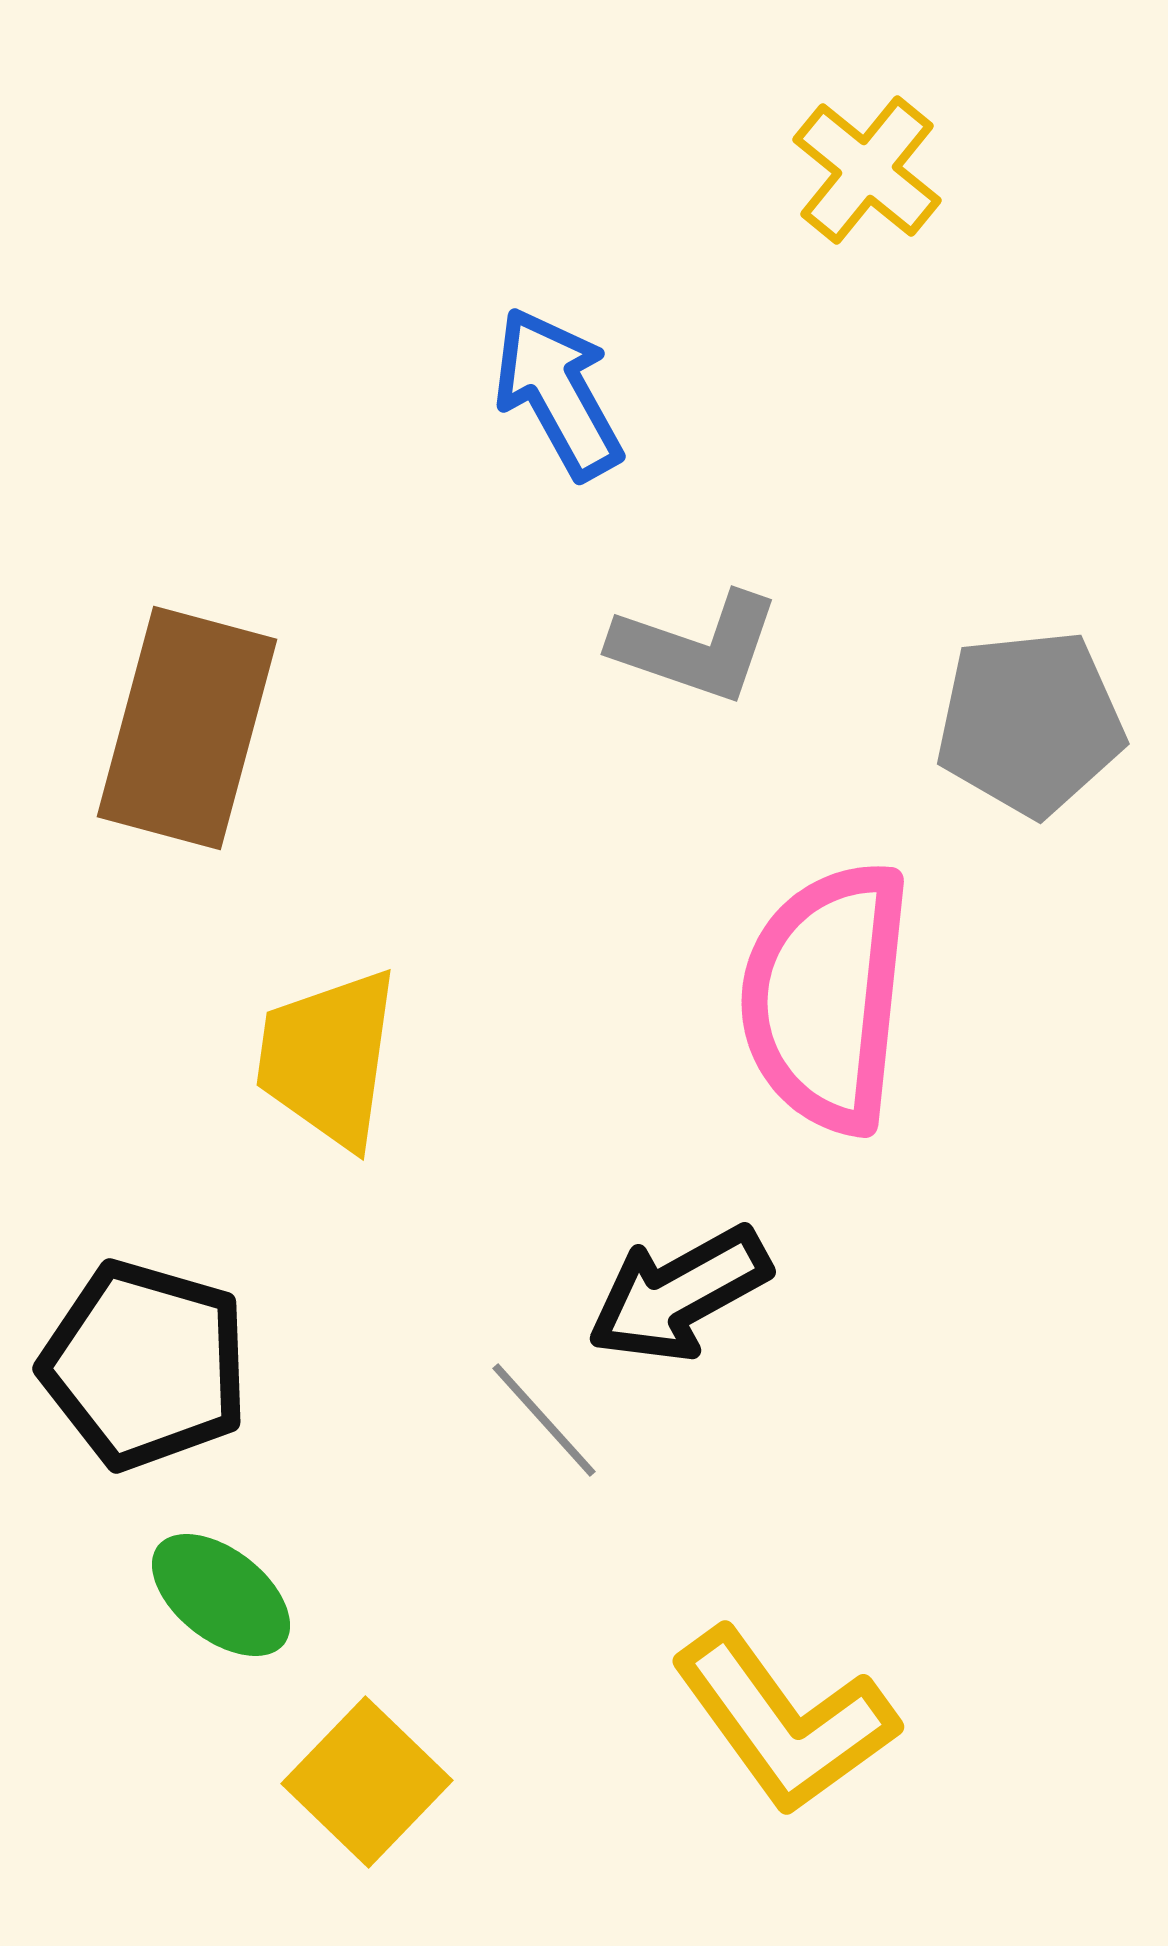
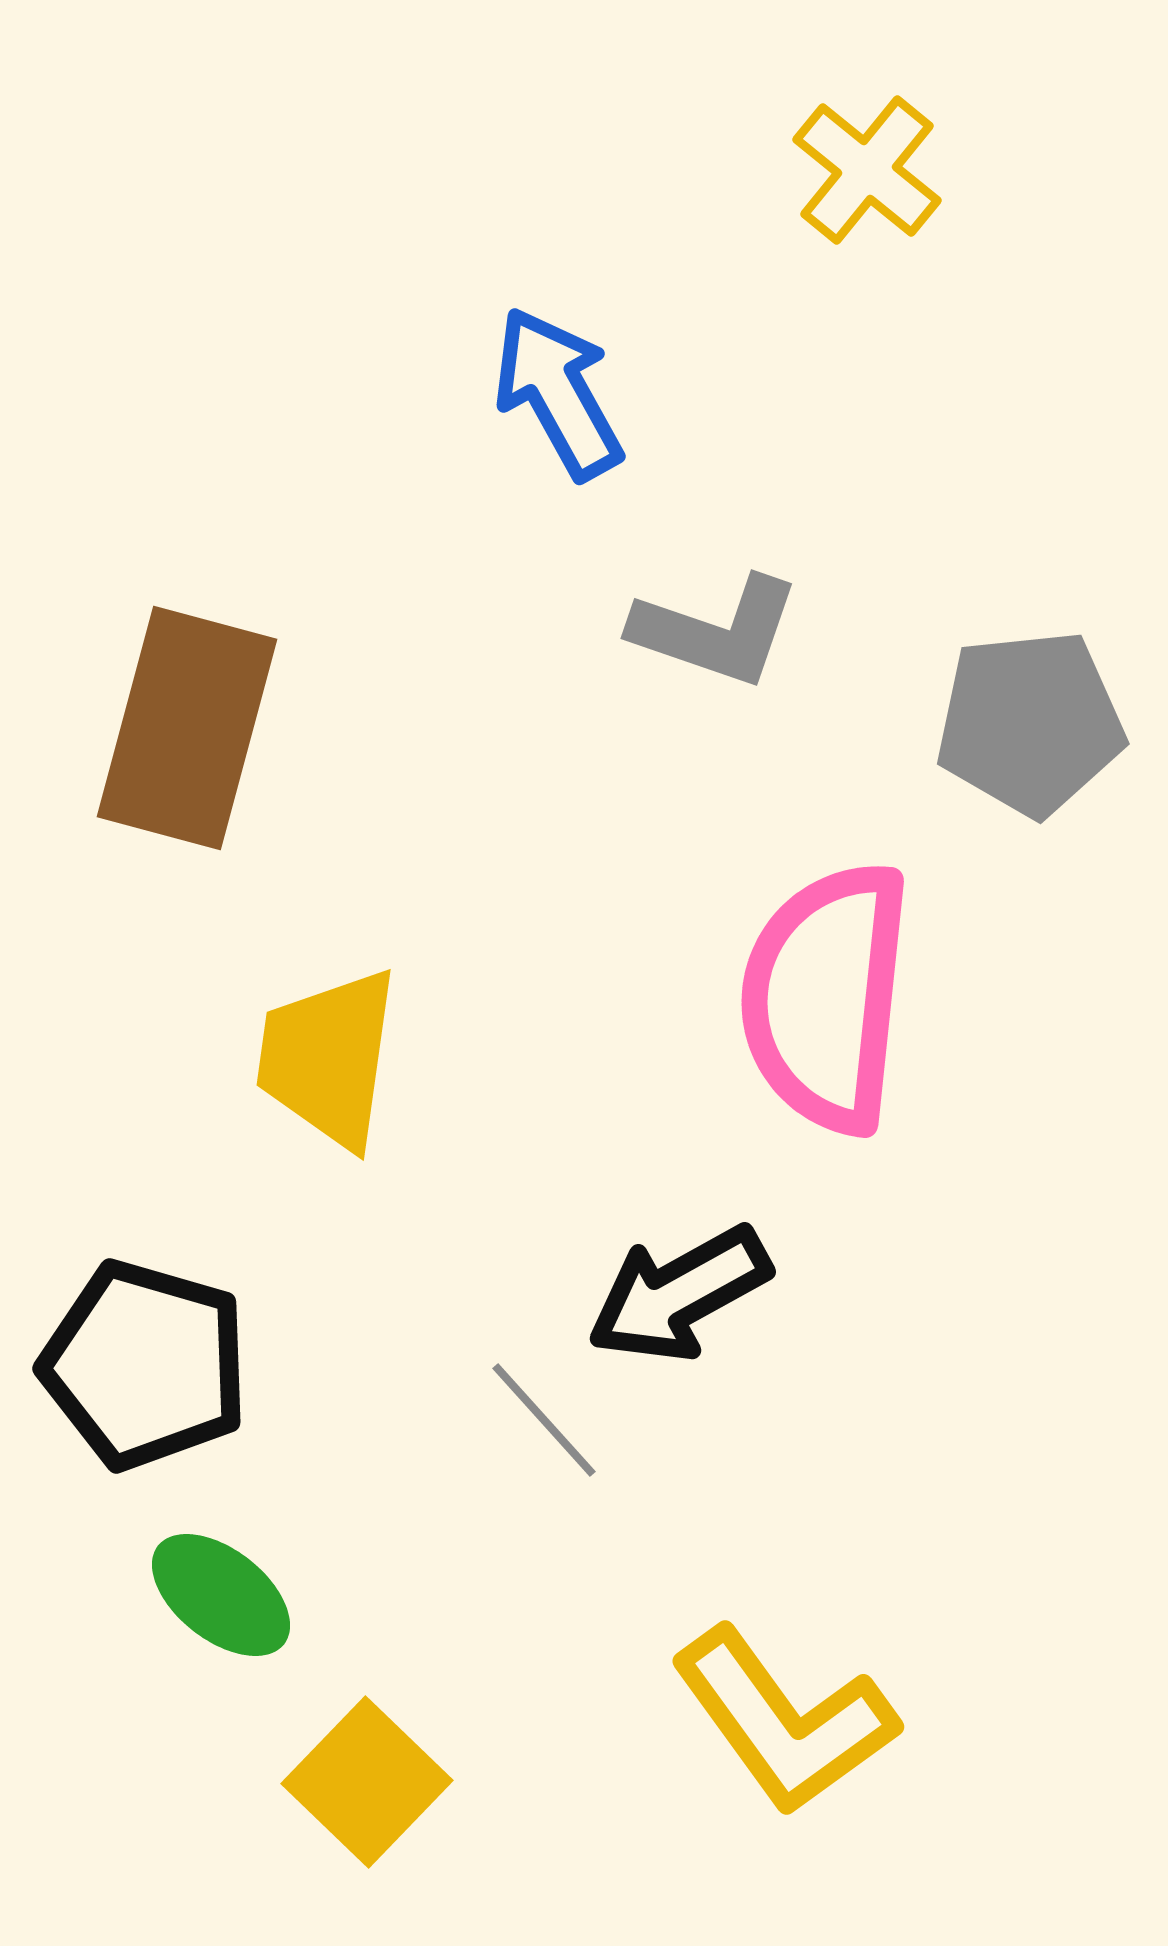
gray L-shape: moved 20 px right, 16 px up
